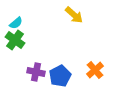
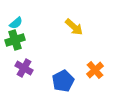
yellow arrow: moved 12 px down
green cross: rotated 36 degrees clockwise
purple cross: moved 12 px left, 4 px up; rotated 18 degrees clockwise
blue pentagon: moved 3 px right, 5 px down
